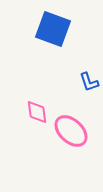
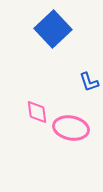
blue square: rotated 27 degrees clockwise
pink ellipse: moved 3 px up; rotated 32 degrees counterclockwise
